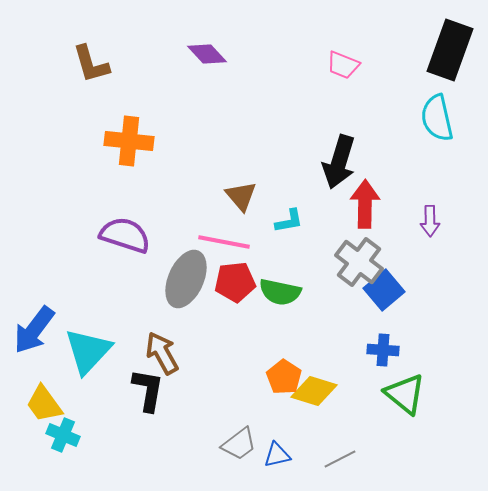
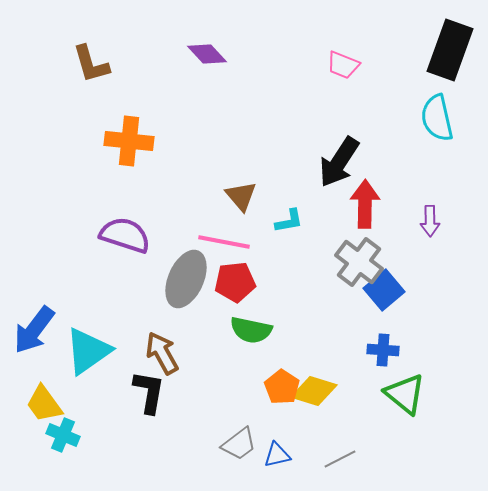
black arrow: rotated 16 degrees clockwise
green semicircle: moved 29 px left, 38 px down
cyan triangle: rotated 12 degrees clockwise
orange pentagon: moved 2 px left, 10 px down
black L-shape: moved 1 px right, 2 px down
